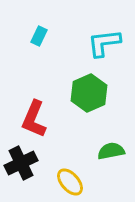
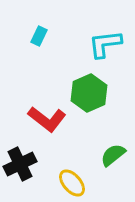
cyan L-shape: moved 1 px right, 1 px down
red L-shape: moved 13 px right; rotated 75 degrees counterclockwise
green semicircle: moved 2 px right, 4 px down; rotated 28 degrees counterclockwise
black cross: moved 1 px left, 1 px down
yellow ellipse: moved 2 px right, 1 px down
